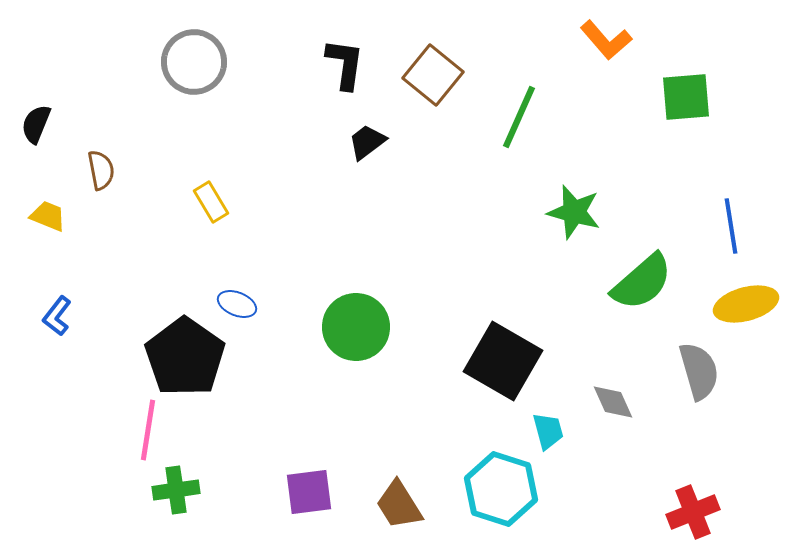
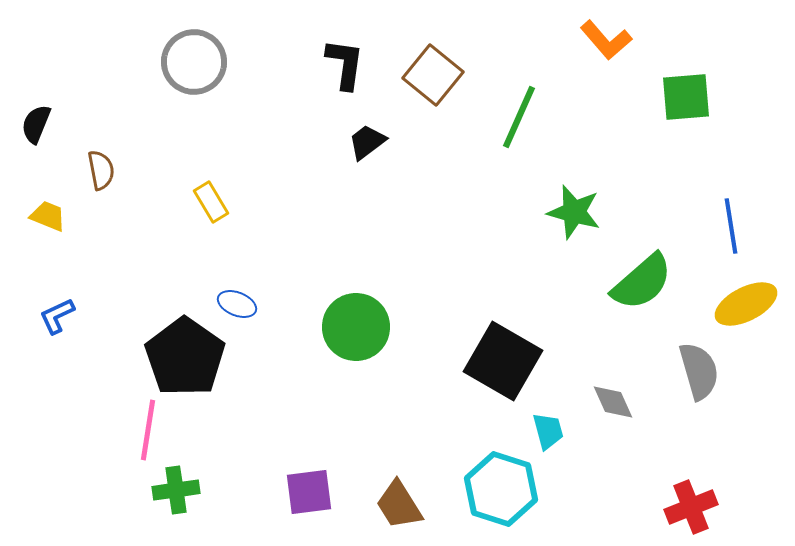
yellow ellipse: rotated 12 degrees counterclockwise
blue L-shape: rotated 27 degrees clockwise
red cross: moved 2 px left, 5 px up
